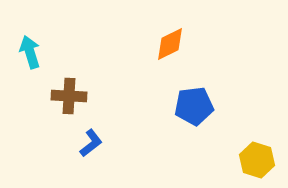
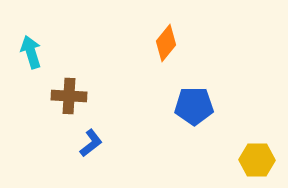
orange diamond: moved 4 px left, 1 px up; rotated 24 degrees counterclockwise
cyan arrow: moved 1 px right
blue pentagon: rotated 6 degrees clockwise
yellow hexagon: rotated 16 degrees counterclockwise
